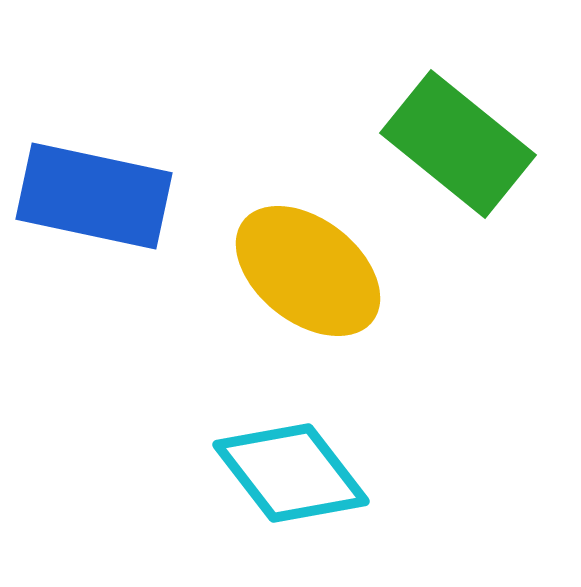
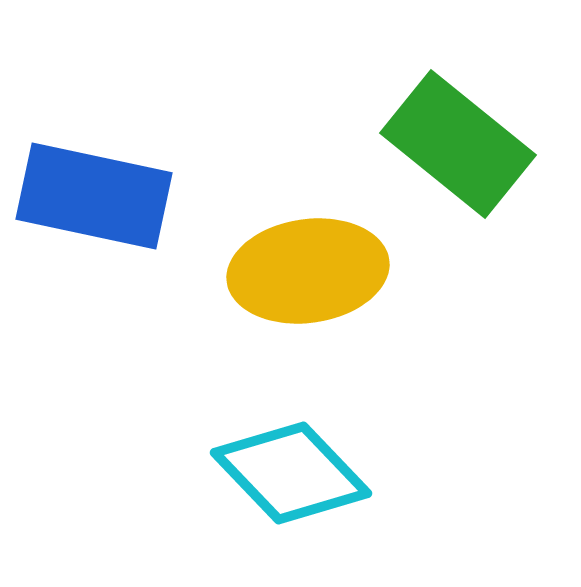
yellow ellipse: rotated 46 degrees counterclockwise
cyan diamond: rotated 6 degrees counterclockwise
